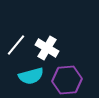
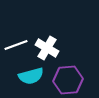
white line: rotated 30 degrees clockwise
purple hexagon: moved 1 px right
